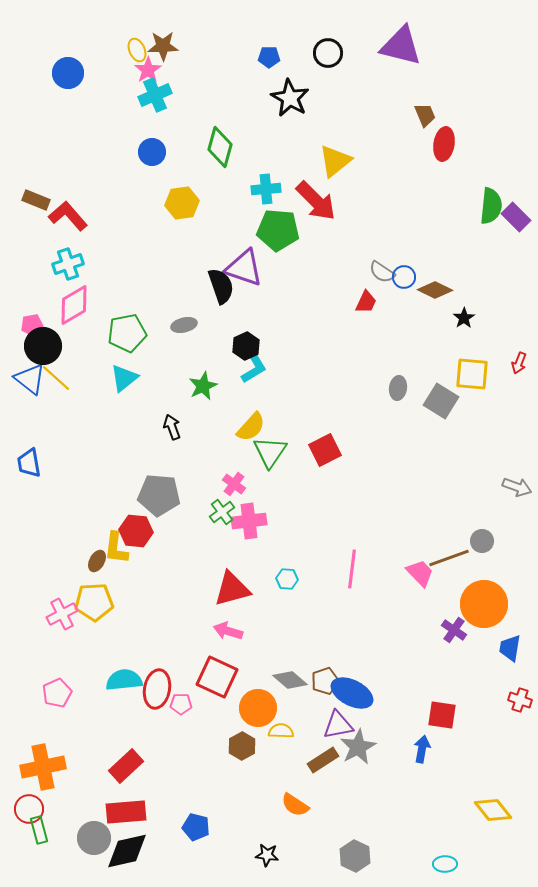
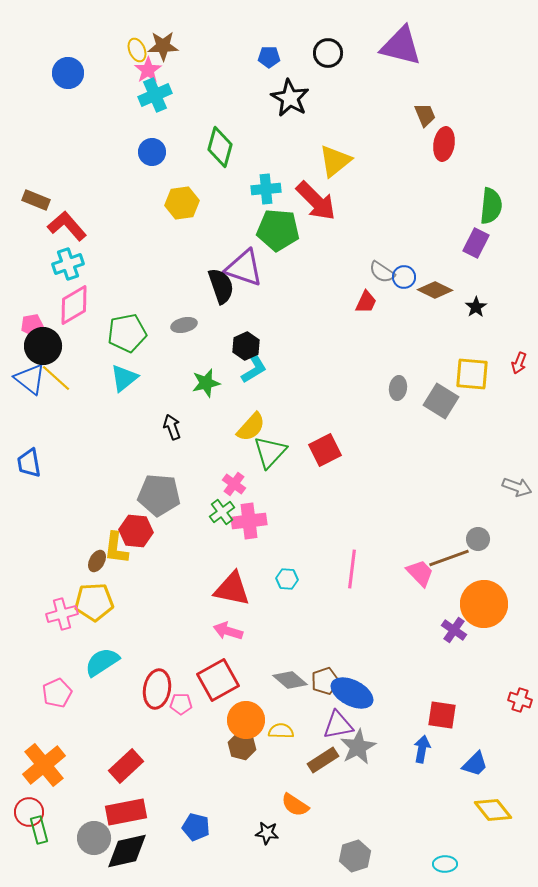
red L-shape at (68, 216): moved 1 px left, 10 px down
purple rectangle at (516, 217): moved 40 px left, 26 px down; rotated 72 degrees clockwise
black star at (464, 318): moved 12 px right, 11 px up
green star at (203, 386): moved 3 px right, 3 px up; rotated 12 degrees clockwise
green triangle at (270, 452): rotated 9 degrees clockwise
gray circle at (482, 541): moved 4 px left, 2 px up
red triangle at (232, 589): rotated 27 degrees clockwise
pink cross at (62, 614): rotated 12 degrees clockwise
blue trapezoid at (510, 648): moved 35 px left, 116 px down; rotated 144 degrees counterclockwise
red square at (217, 677): moved 1 px right, 3 px down; rotated 36 degrees clockwise
cyan semicircle at (124, 680): moved 22 px left, 18 px up; rotated 27 degrees counterclockwise
orange circle at (258, 708): moved 12 px left, 12 px down
brown hexagon at (242, 746): rotated 16 degrees counterclockwise
orange cross at (43, 767): moved 1 px right, 2 px up; rotated 27 degrees counterclockwise
red circle at (29, 809): moved 3 px down
red rectangle at (126, 812): rotated 6 degrees counterclockwise
black star at (267, 855): moved 22 px up
gray hexagon at (355, 856): rotated 16 degrees clockwise
